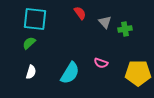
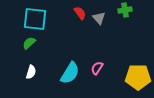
gray triangle: moved 6 px left, 4 px up
green cross: moved 19 px up
pink semicircle: moved 4 px left, 5 px down; rotated 104 degrees clockwise
yellow pentagon: moved 4 px down
